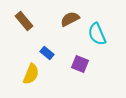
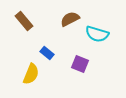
cyan semicircle: rotated 50 degrees counterclockwise
